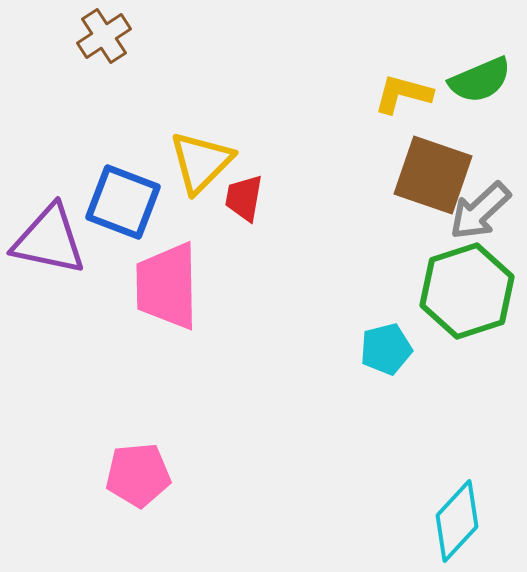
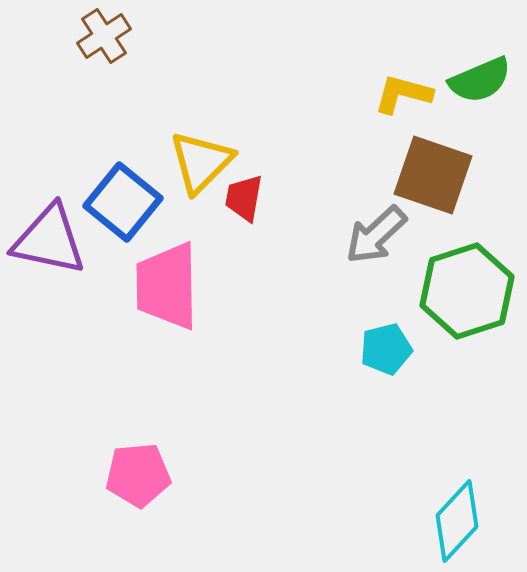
blue square: rotated 18 degrees clockwise
gray arrow: moved 104 px left, 24 px down
